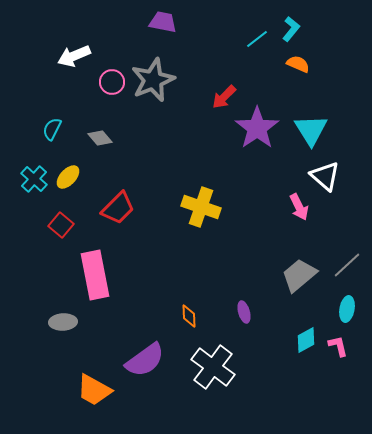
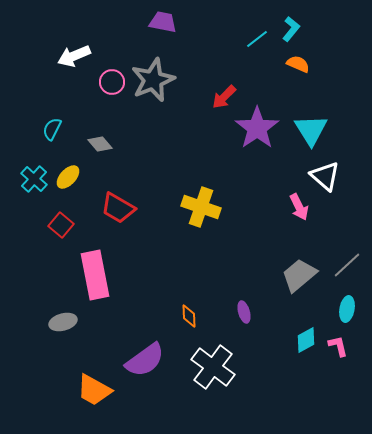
gray diamond: moved 6 px down
red trapezoid: rotated 75 degrees clockwise
gray ellipse: rotated 12 degrees counterclockwise
